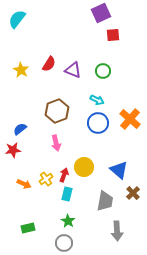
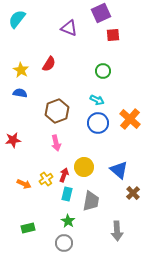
purple triangle: moved 4 px left, 42 px up
blue semicircle: moved 36 px up; rotated 48 degrees clockwise
red star: moved 10 px up
gray trapezoid: moved 14 px left
